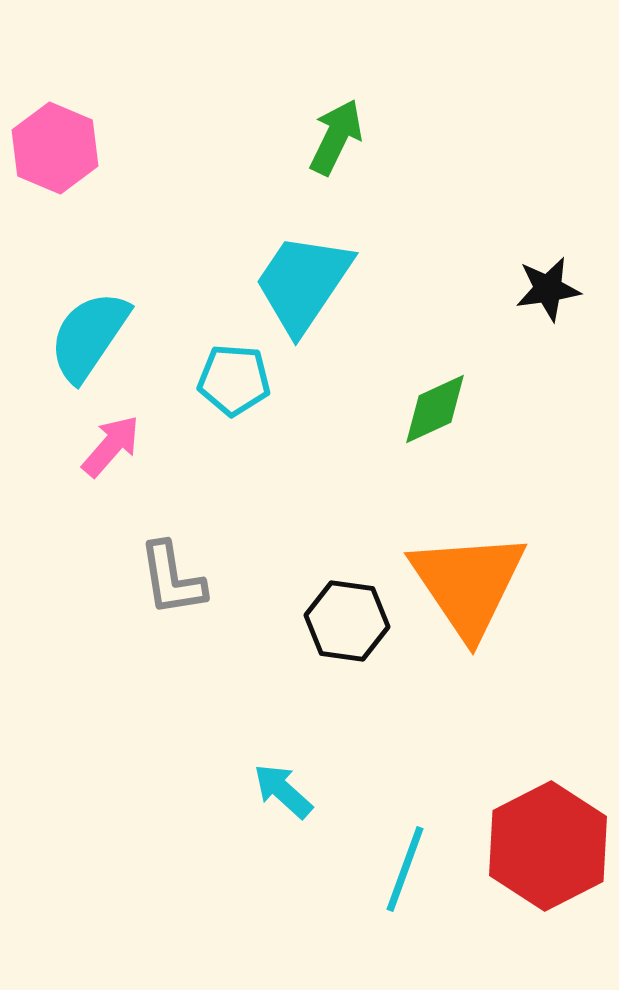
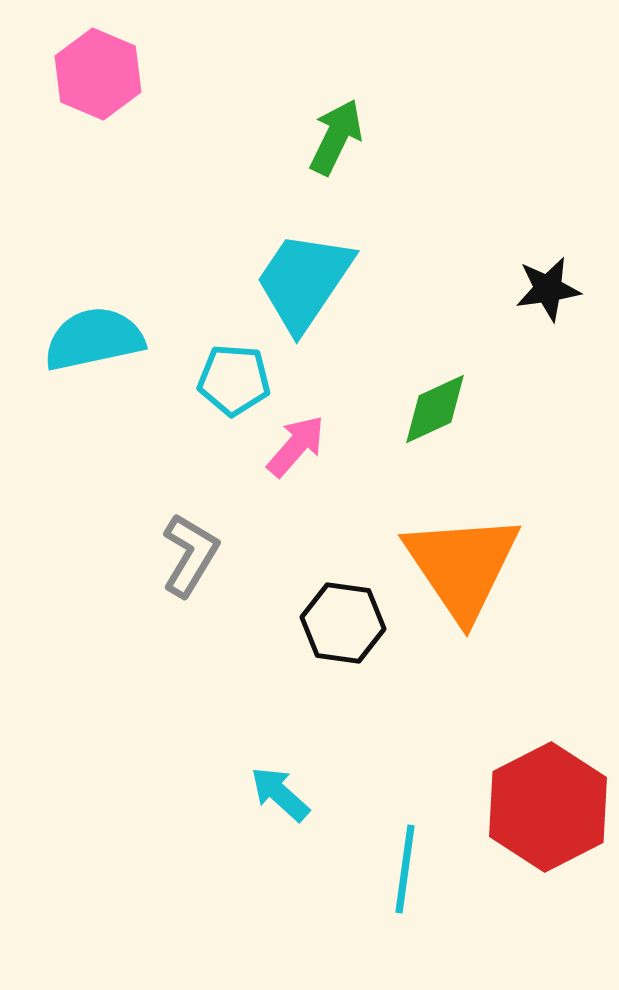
pink hexagon: moved 43 px right, 74 px up
cyan trapezoid: moved 1 px right, 2 px up
cyan semicircle: moved 5 px right, 3 px down; rotated 44 degrees clockwise
pink arrow: moved 185 px right
gray L-shape: moved 18 px right, 24 px up; rotated 140 degrees counterclockwise
orange triangle: moved 6 px left, 18 px up
black hexagon: moved 4 px left, 2 px down
cyan arrow: moved 3 px left, 3 px down
red hexagon: moved 39 px up
cyan line: rotated 12 degrees counterclockwise
